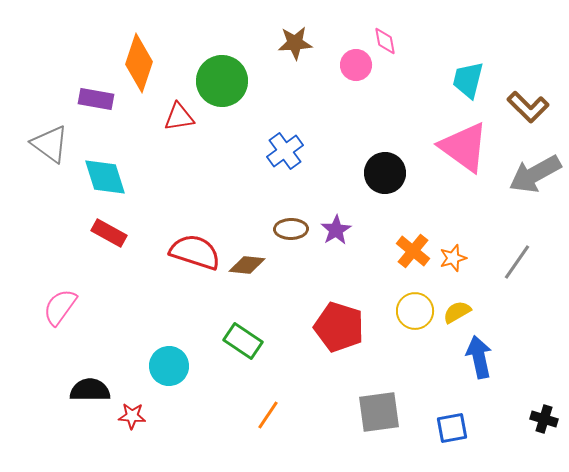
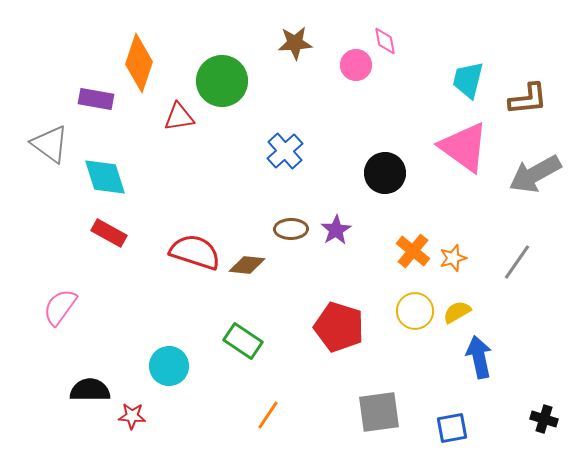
brown L-shape: moved 8 px up; rotated 51 degrees counterclockwise
blue cross: rotated 6 degrees counterclockwise
